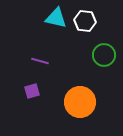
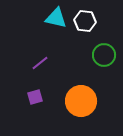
purple line: moved 2 px down; rotated 54 degrees counterclockwise
purple square: moved 3 px right, 6 px down
orange circle: moved 1 px right, 1 px up
